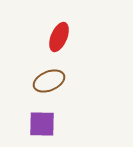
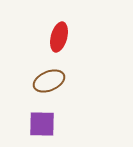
red ellipse: rotated 8 degrees counterclockwise
